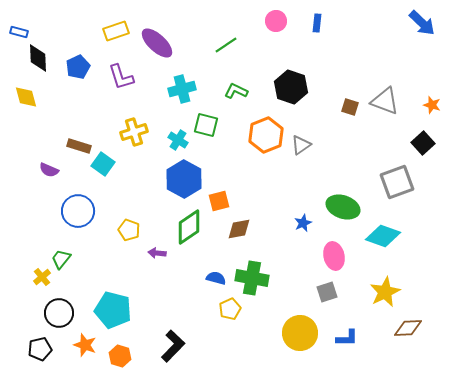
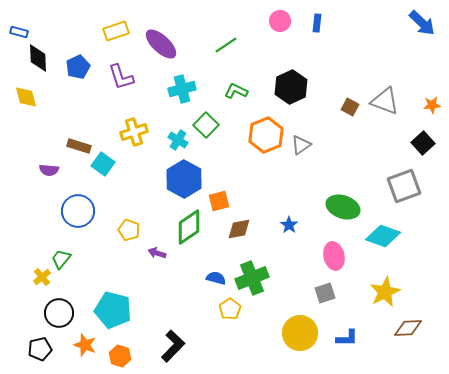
pink circle at (276, 21): moved 4 px right
purple ellipse at (157, 43): moved 4 px right, 1 px down
black hexagon at (291, 87): rotated 16 degrees clockwise
orange star at (432, 105): rotated 24 degrees counterclockwise
brown square at (350, 107): rotated 12 degrees clockwise
green square at (206, 125): rotated 30 degrees clockwise
purple semicircle at (49, 170): rotated 18 degrees counterclockwise
gray square at (397, 182): moved 7 px right, 4 px down
blue star at (303, 223): moved 14 px left, 2 px down; rotated 12 degrees counterclockwise
purple arrow at (157, 253): rotated 12 degrees clockwise
green cross at (252, 278): rotated 32 degrees counterclockwise
gray square at (327, 292): moved 2 px left, 1 px down
yellow pentagon at (230, 309): rotated 10 degrees counterclockwise
